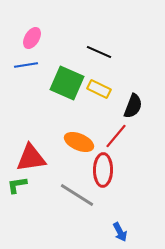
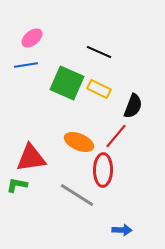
pink ellipse: rotated 20 degrees clockwise
green L-shape: rotated 20 degrees clockwise
blue arrow: moved 2 px right, 2 px up; rotated 60 degrees counterclockwise
